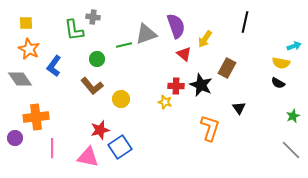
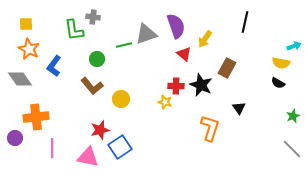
yellow square: moved 1 px down
gray line: moved 1 px right, 1 px up
